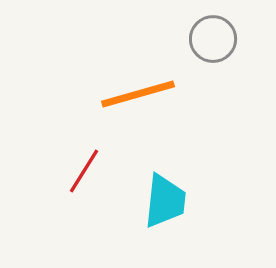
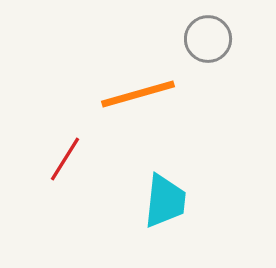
gray circle: moved 5 px left
red line: moved 19 px left, 12 px up
